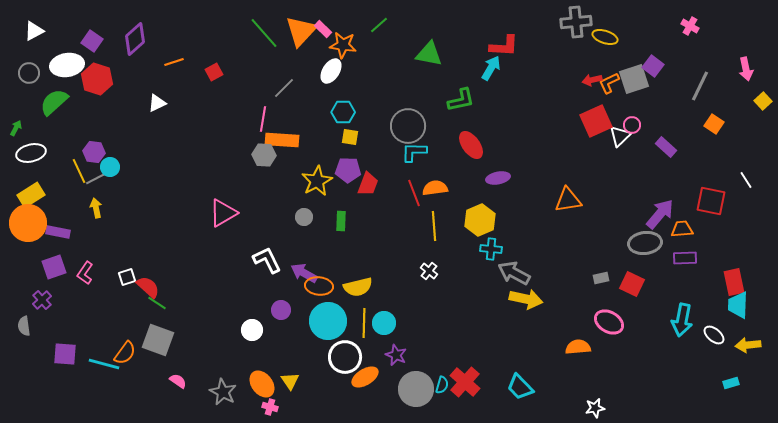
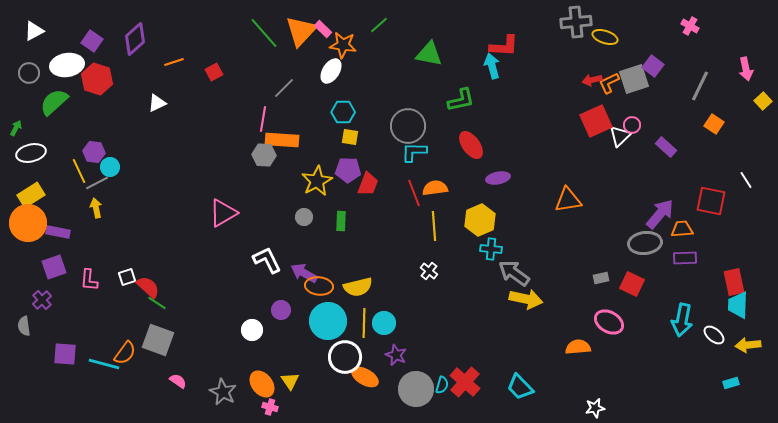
cyan arrow at (491, 68): moved 1 px right, 2 px up; rotated 45 degrees counterclockwise
gray line at (97, 178): moved 5 px down
pink L-shape at (85, 273): moved 4 px right, 7 px down; rotated 30 degrees counterclockwise
gray arrow at (514, 273): rotated 8 degrees clockwise
orange ellipse at (365, 377): rotated 60 degrees clockwise
